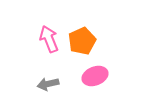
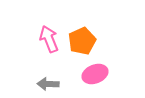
pink ellipse: moved 2 px up
gray arrow: rotated 15 degrees clockwise
